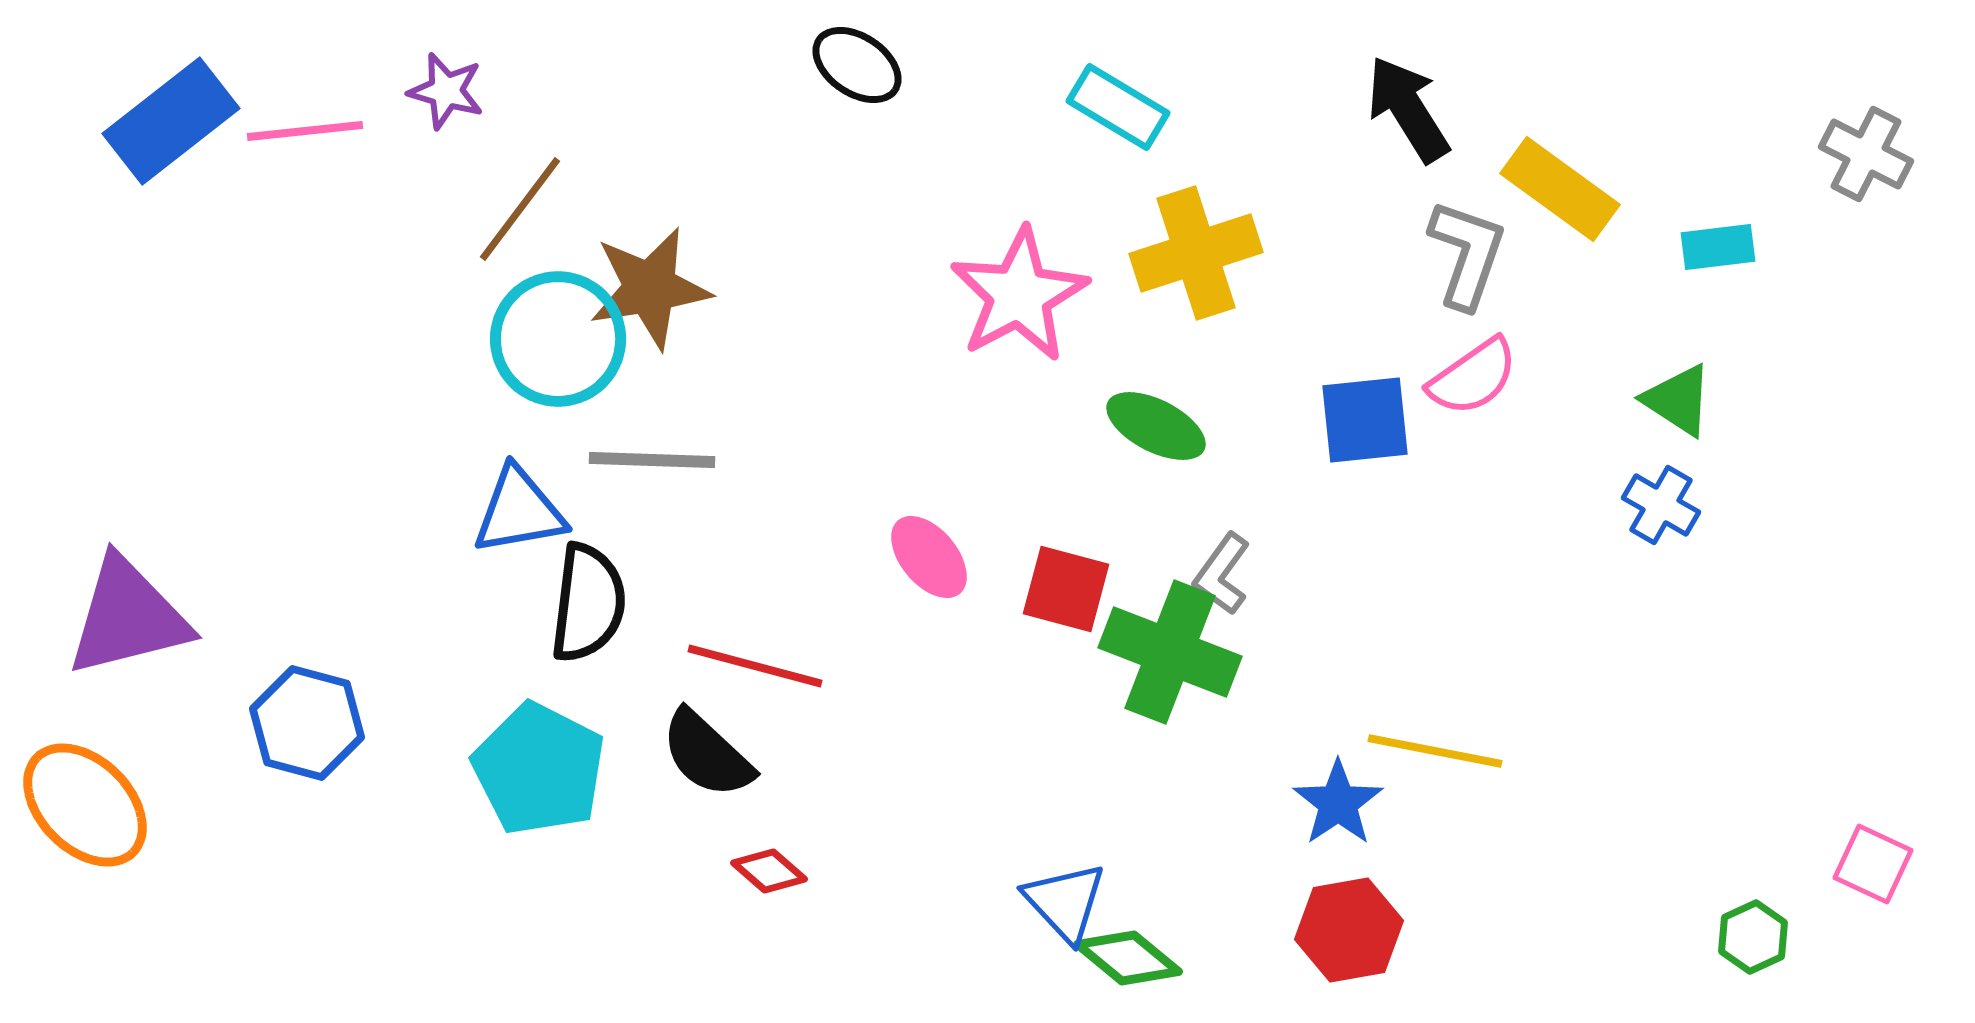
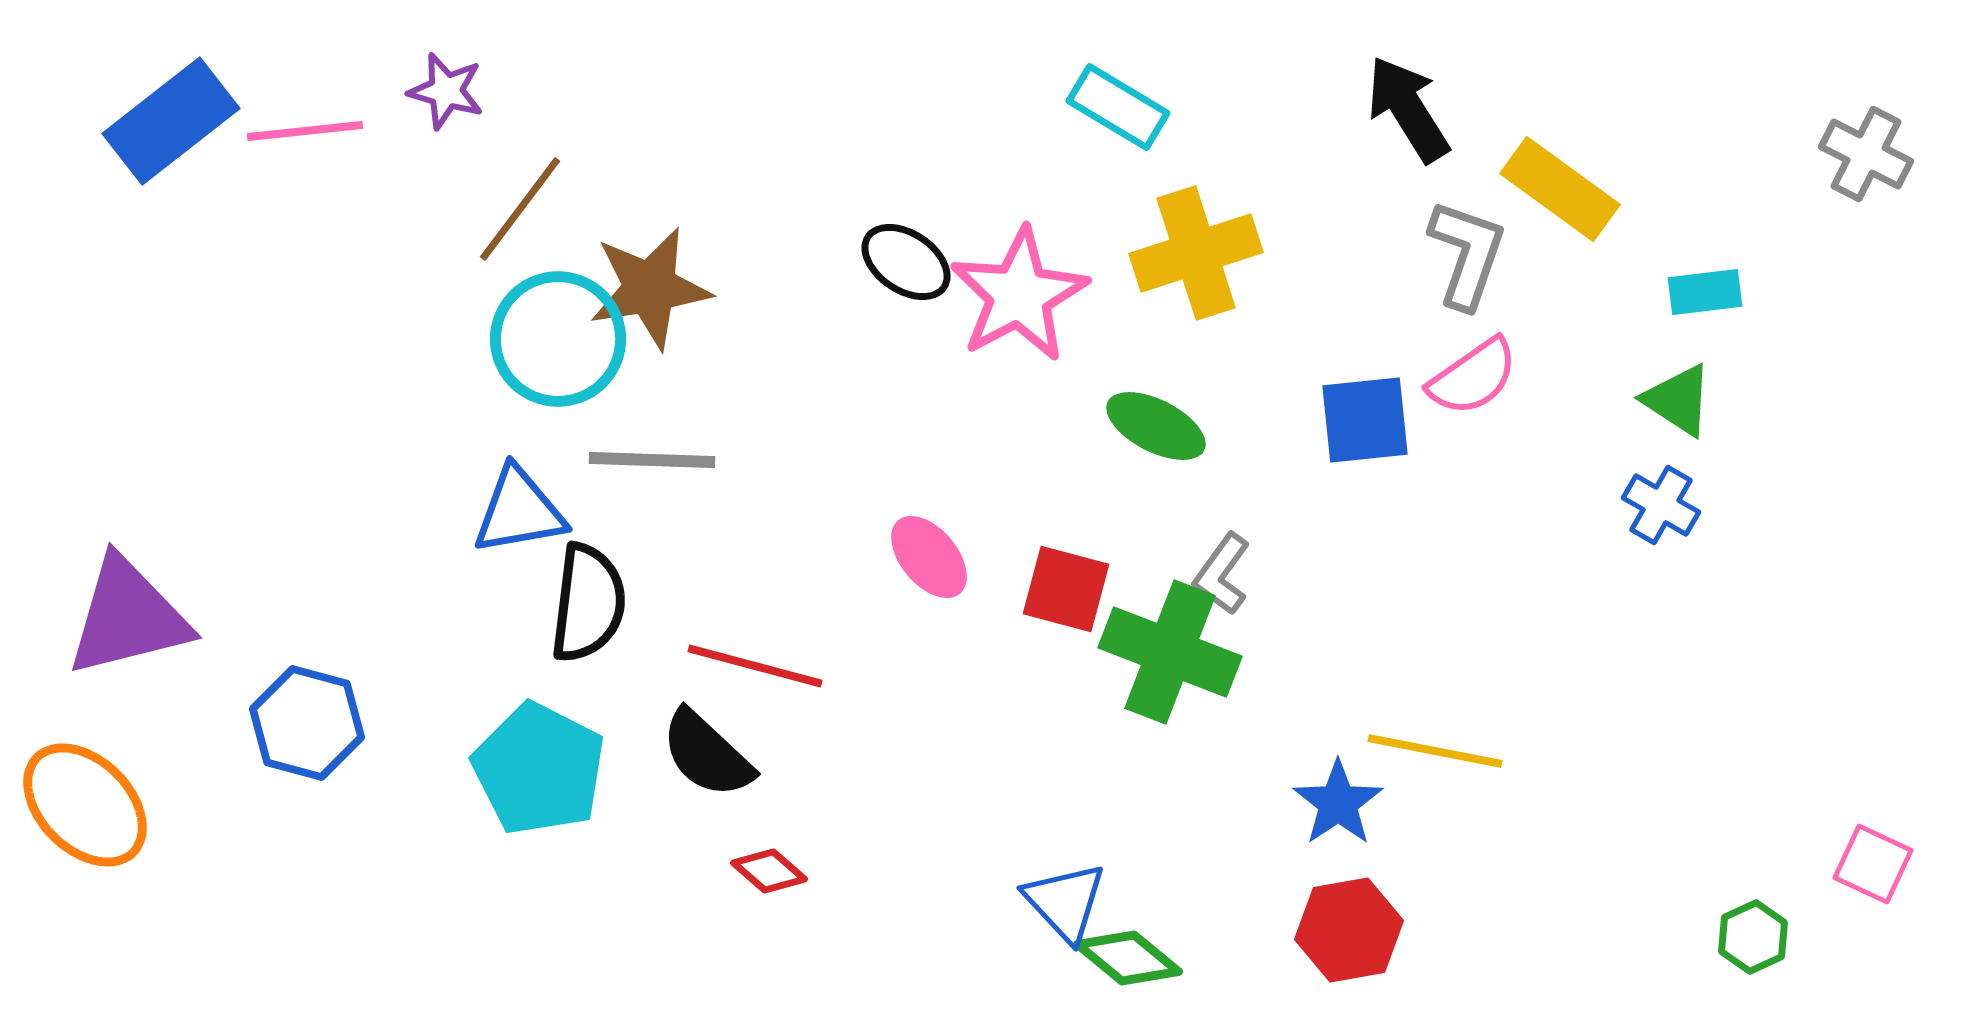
black ellipse at (857, 65): moved 49 px right, 197 px down
cyan rectangle at (1718, 247): moved 13 px left, 45 px down
